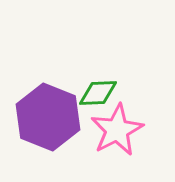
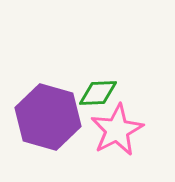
purple hexagon: rotated 6 degrees counterclockwise
